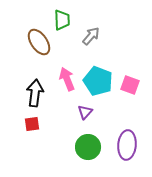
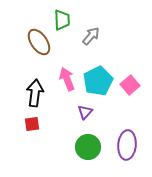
cyan pentagon: rotated 24 degrees clockwise
pink square: rotated 30 degrees clockwise
